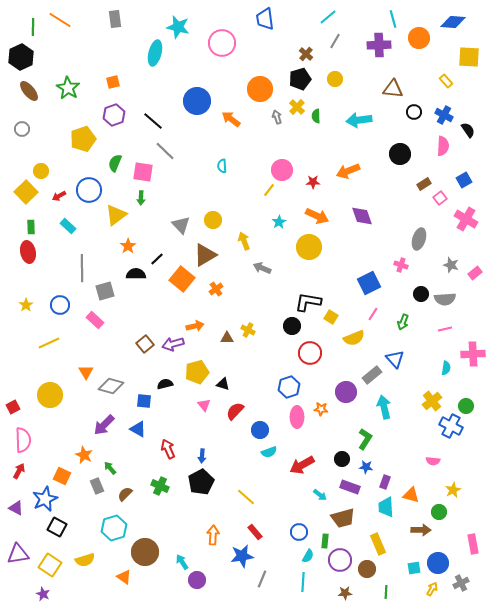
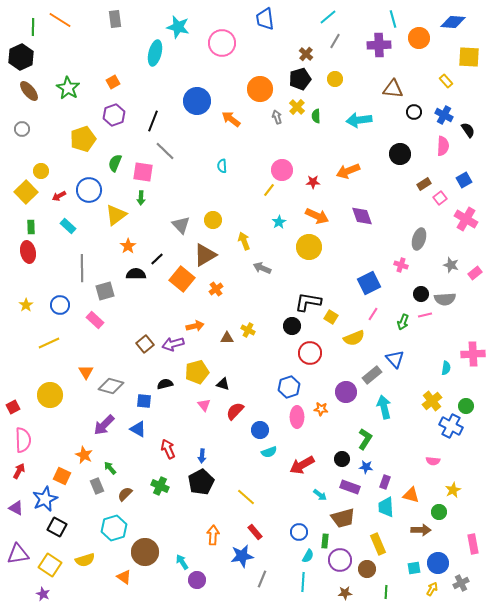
orange square at (113, 82): rotated 16 degrees counterclockwise
black line at (153, 121): rotated 70 degrees clockwise
pink line at (445, 329): moved 20 px left, 14 px up
